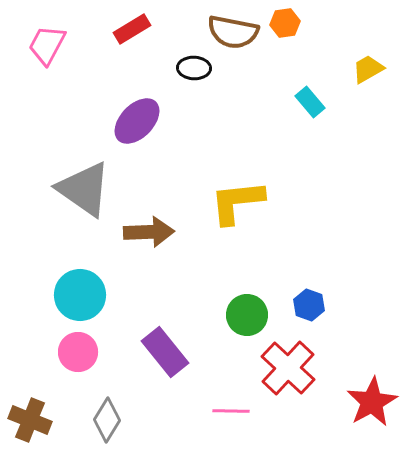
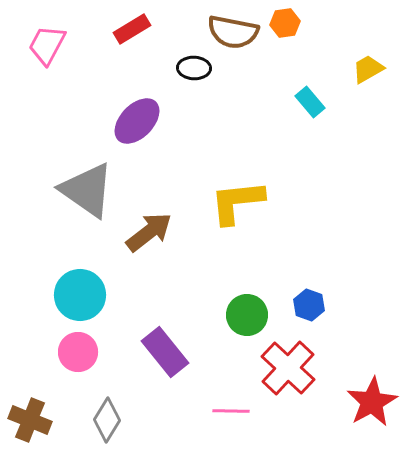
gray triangle: moved 3 px right, 1 px down
brown arrow: rotated 36 degrees counterclockwise
